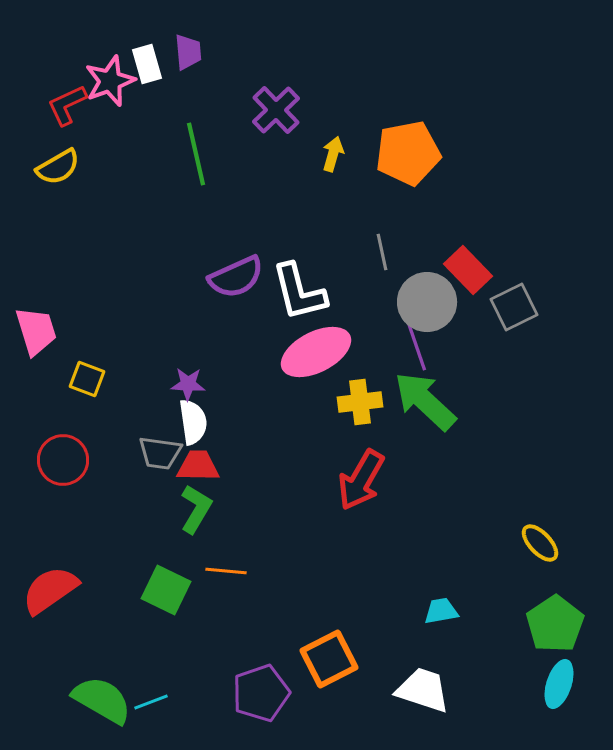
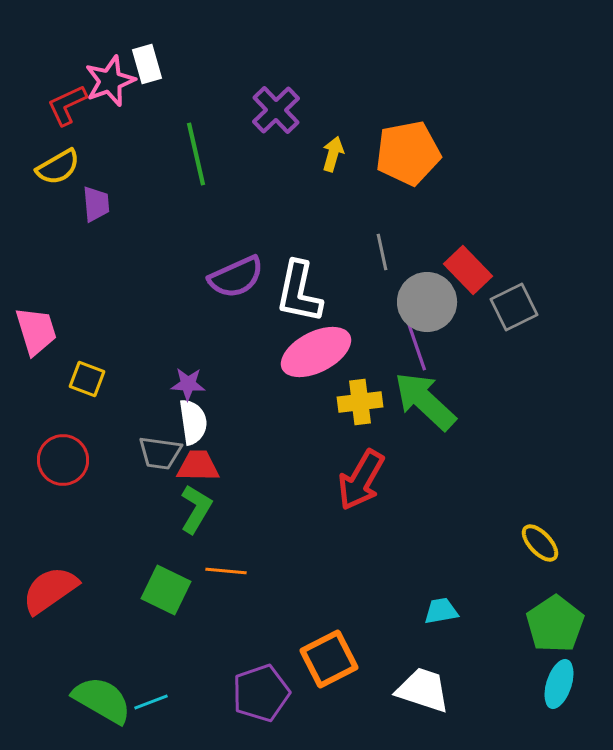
purple trapezoid: moved 92 px left, 152 px down
white L-shape: rotated 26 degrees clockwise
